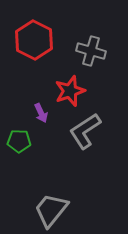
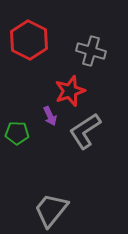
red hexagon: moved 5 px left
purple arrow: moved 9 px right, 3 px down
green pentagon: moved 2 px left, 8 px up
